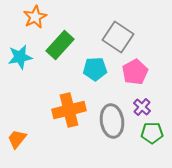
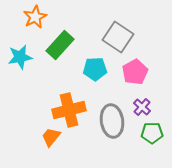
orange trapezoid: moved 34 px right, 2 px up
